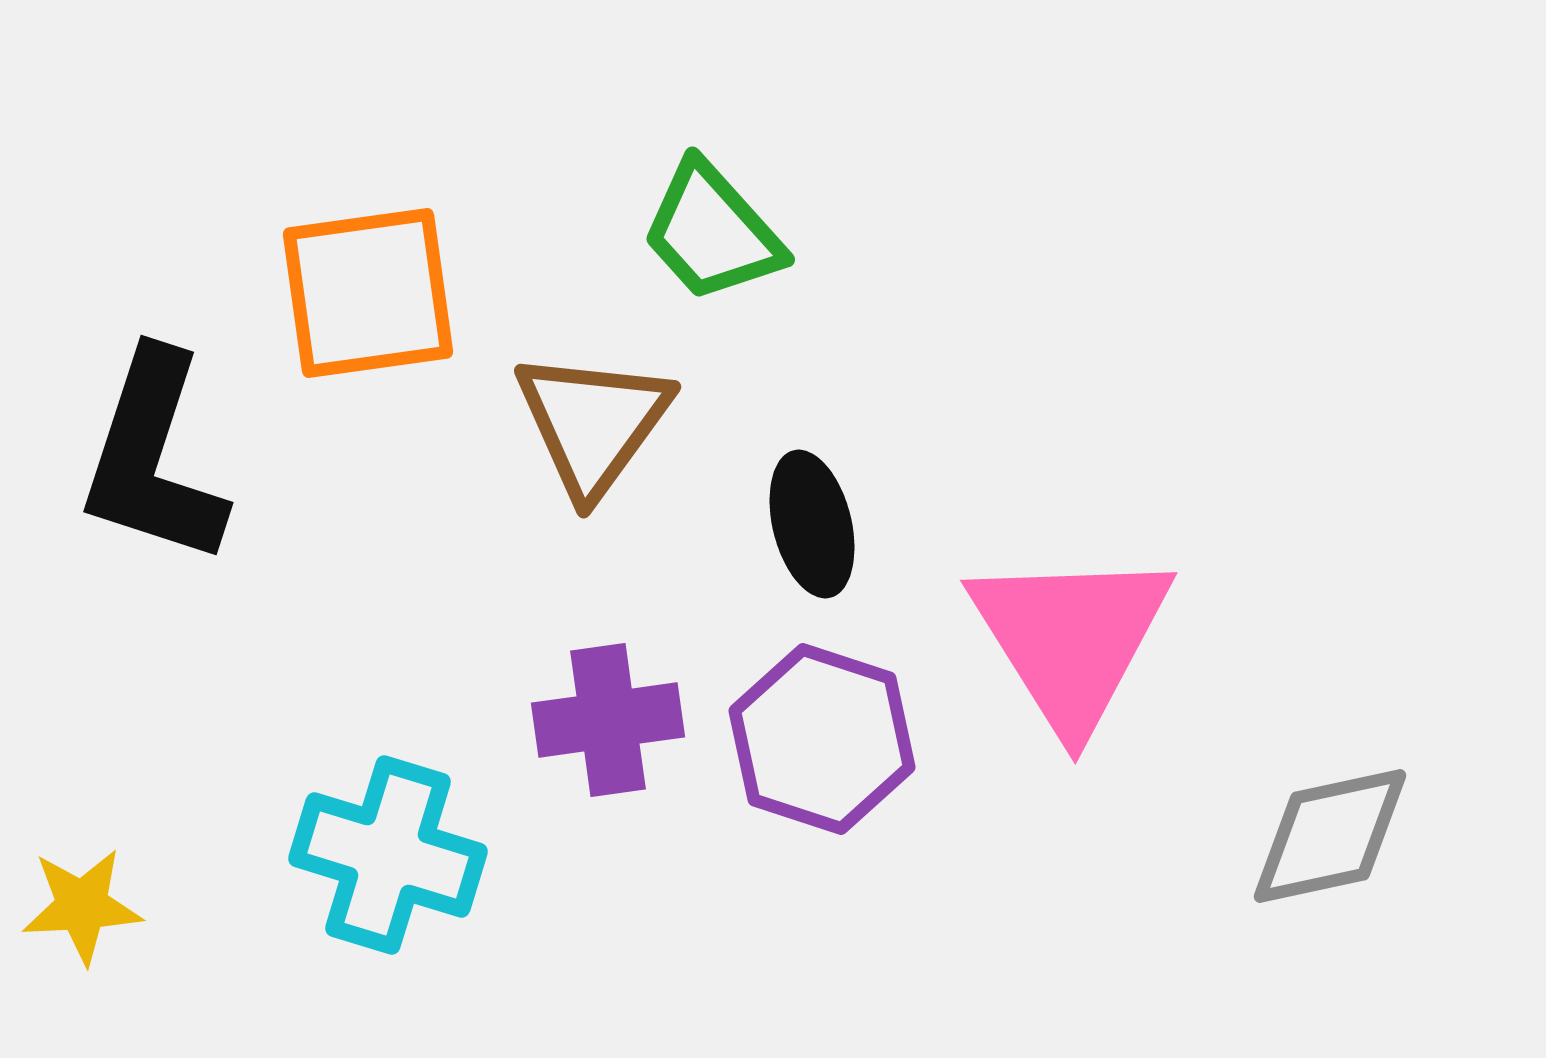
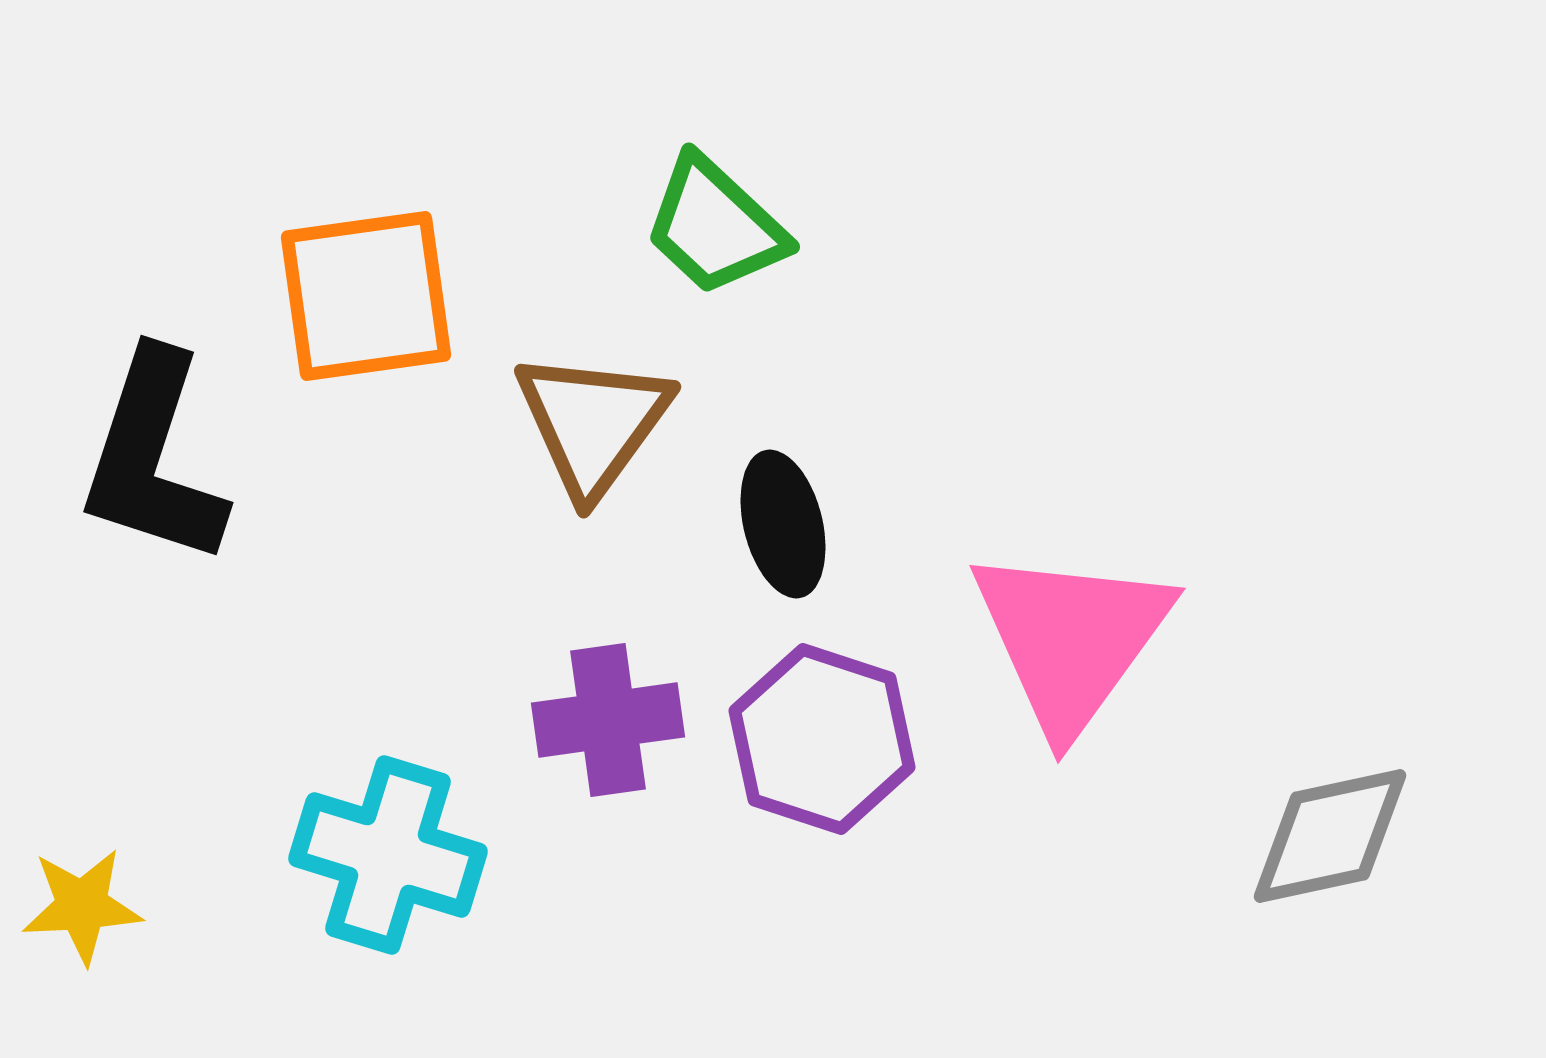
green trapezoid: moved 3 px right, 6 px up; rotated 5 degrees counterclockwise
orange square: moved 2 px left, 3 px down
black ellipse: moved 29 px left
pink triangle: rotated 8 degrees clockwise
